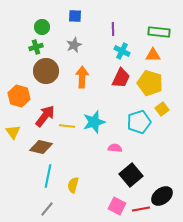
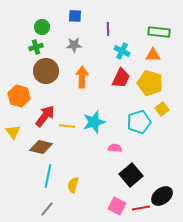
purple line: moved 5 px left
gray star: rotated 21 degrees clockwise
red line: moved 1 px up
